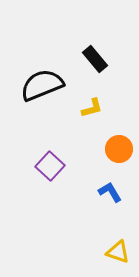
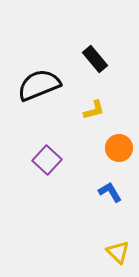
black semicircle: moved 3 px left
yellow L-shape: moved 2 px right, 2 px down
orange circle: moved 1 px up
purple square: moved 3 px left, 6 px up
yellow triangle: rotated 25 degrees clockwise
